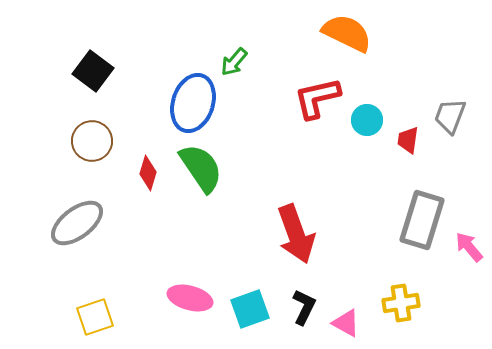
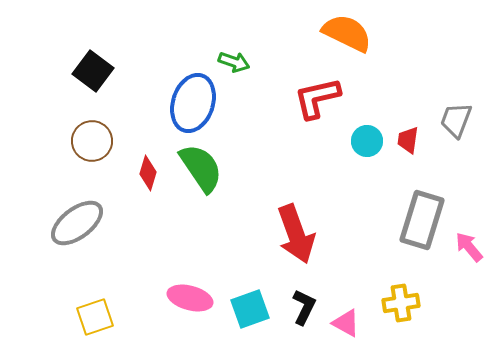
green arrow: rotated 112 degrees counterclockwise
gray trapezoid: moved 6 px right, 4 px down
cyan circle: moved 21 px down
